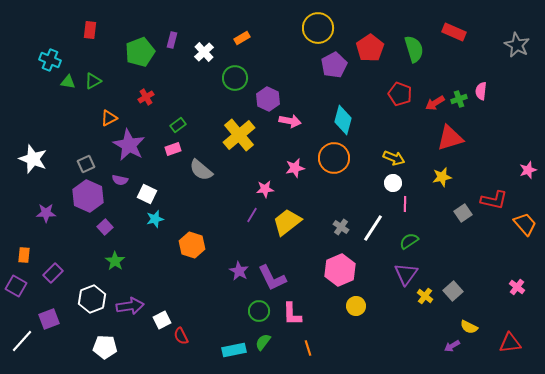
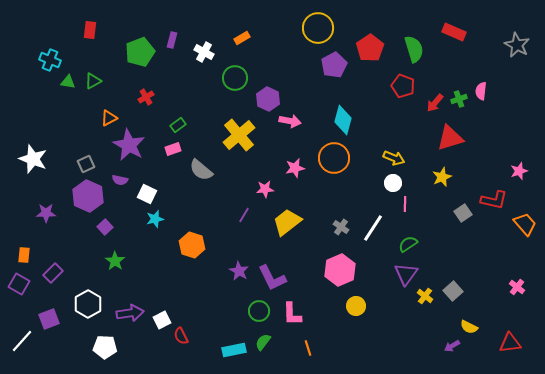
white cross at (204, 52): rotated 18 degrees counterclockwise
red pentagon at (400, 94): moved 3 px right, 8 px up
red arrow at (435, 103): rotated 18 degrees counterclockwise
pink star at (528, 170): moved 9 px left, 1 px down
yellow star at (442, 177): rotated 12 degrees counterclockwise
purple line at (252, 215): moved 8 px left
green semicircle at (409, 241): moved 1 px left, 3 px down
purple square at (16, 286): moved 3 px right, 2 px up
white hexagon at (92, 299): moved 4 px left, 5 px down; rotated 8 degrees counterclockwise
purple arrow at (130, 306): moved 7 px down
